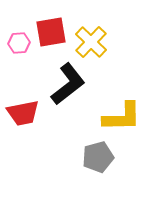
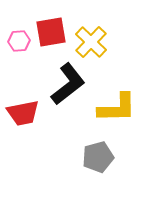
pink hexagon: moved 2 px up
yellow L-shape: moved 5 px left, 9 px up
